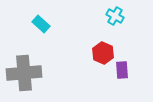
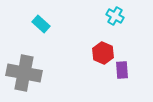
gray cross: rotated 16 degrees clockwise
